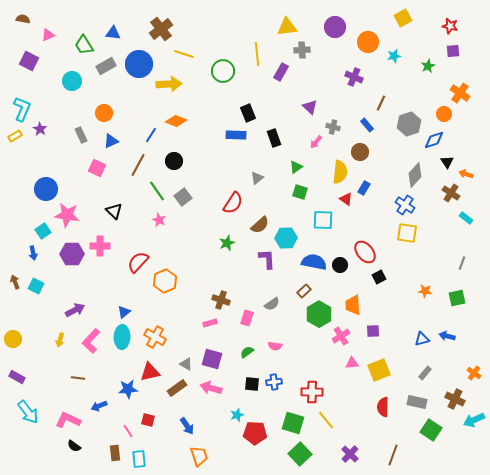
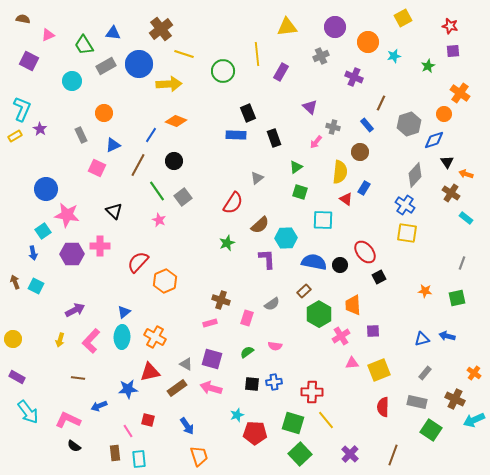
gray cross at (302, 50): moved 19 px right, 6 px down; rotated 21 degrees counterclockwise
blue triangle at (111, 141): moved 2 px right, 4 px down
